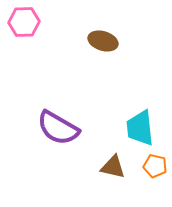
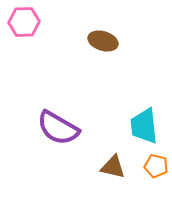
cyan trapezoid: moved 4 px right, 2 px up
orange pentagon: moved 1 px right
